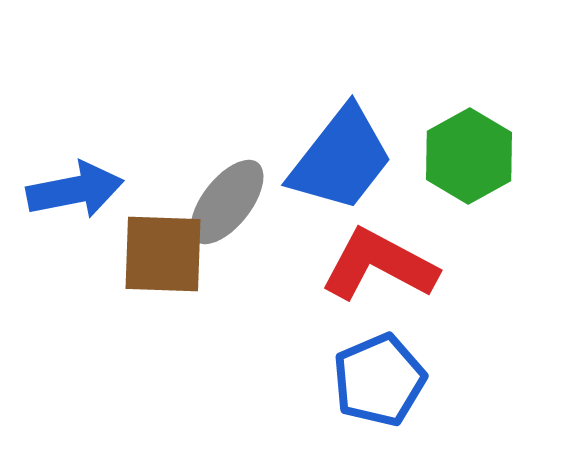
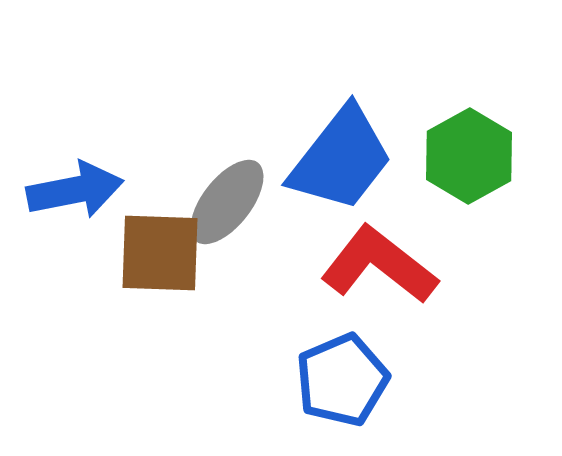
brown square: moved 3 px left, 1 px up
red L-shape: rotated 10 degrees clockwise
blue pentagon: moved 37 px left
